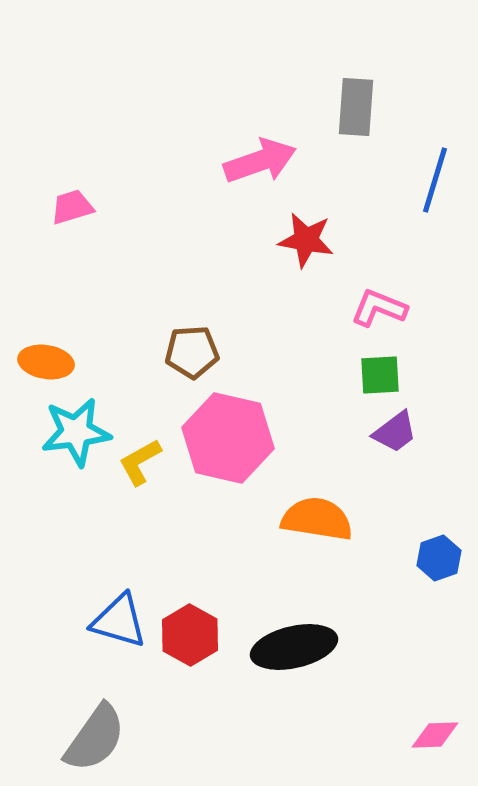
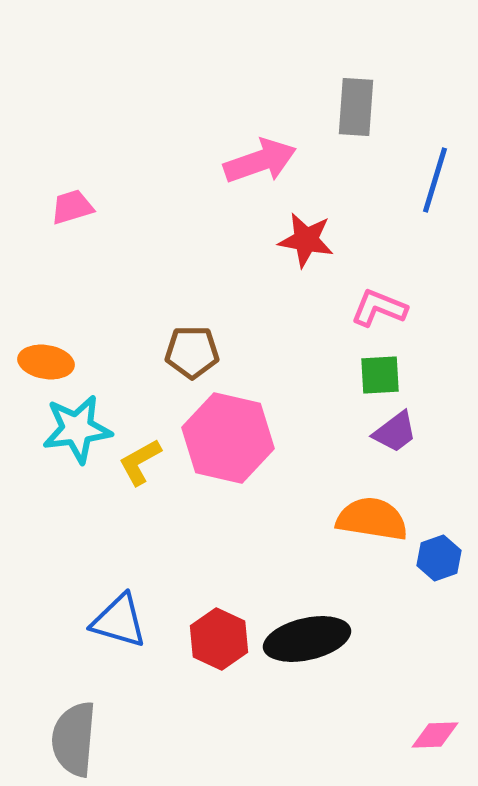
brown pentagon: rotated 4 degrees clockwise
cyan star: moved 1 px right, 3 px up
orange semicircle: moved 55 px right
red hexagon: moved 29 px right, 4 px down; rotated 4 degrees counterclockwise
black ellipse: moved 13 px right, 8 px up
gray semicircle: moved 21 px left, 1 px down; rotated 150 degrees clockwise
